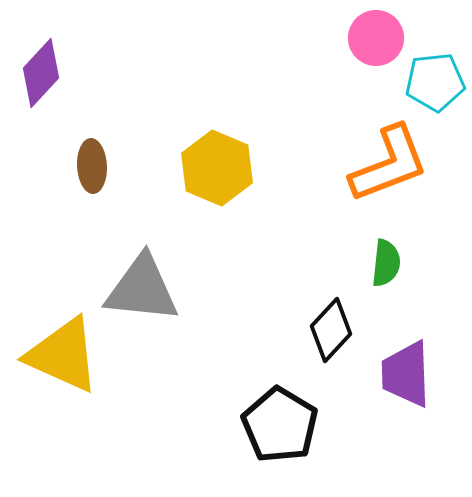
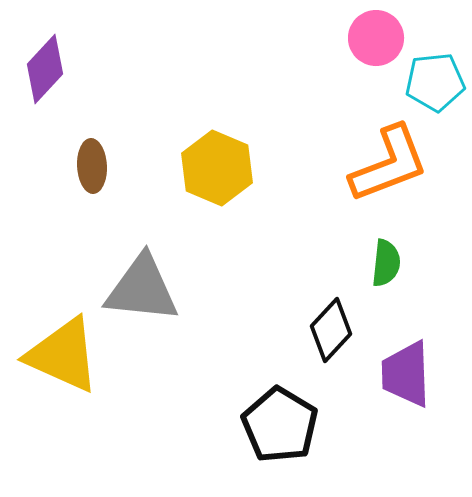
purple diamond: moved 4 px right, 4 px up
